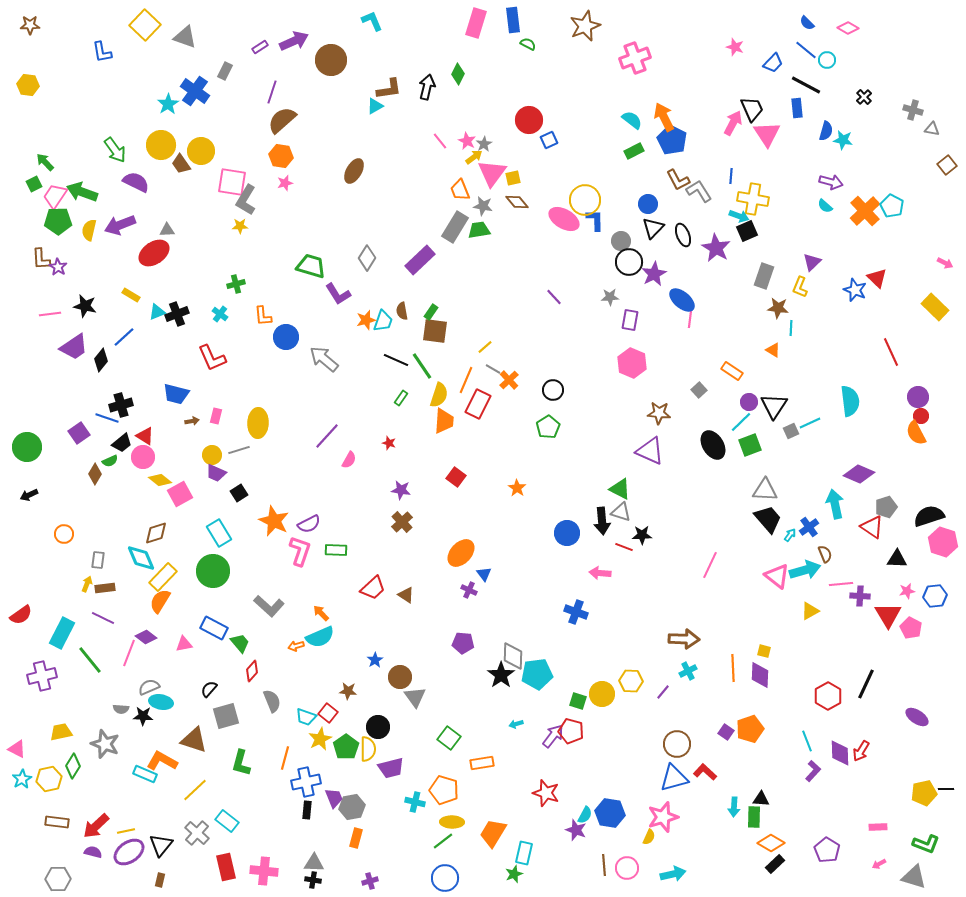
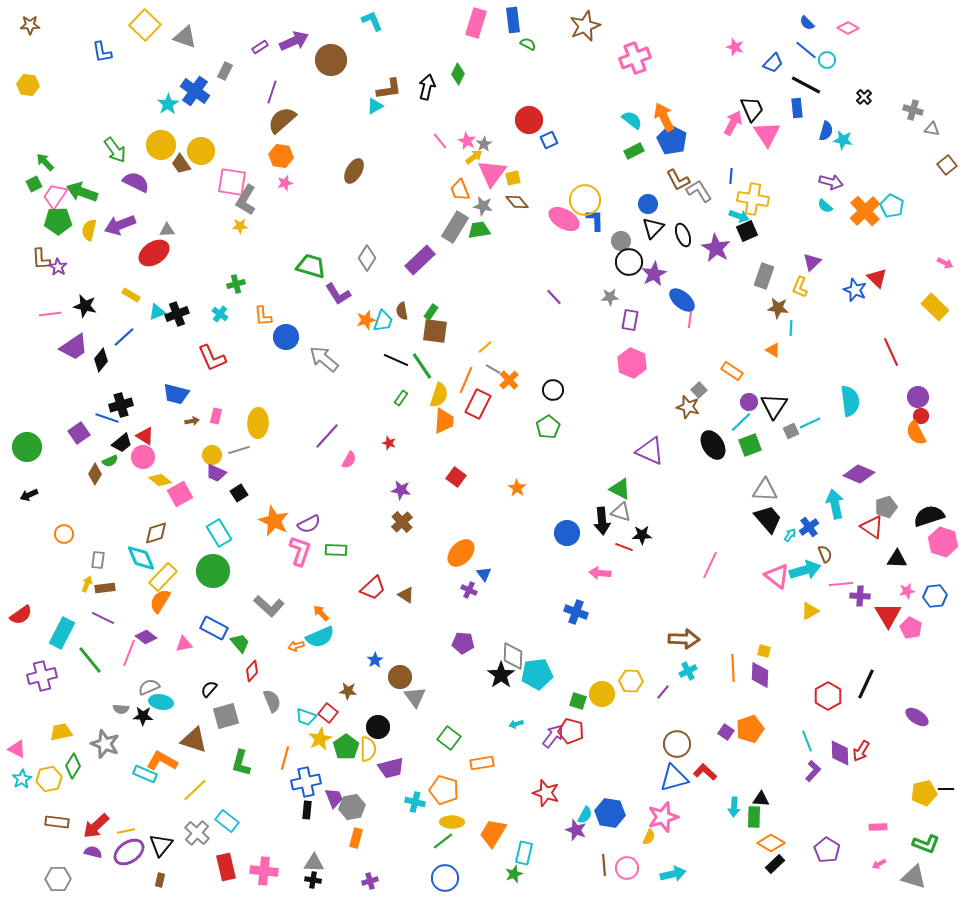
brown star at (659, 413): moved 29 px right, 6 px up; rotated 10 degrees clockwise
